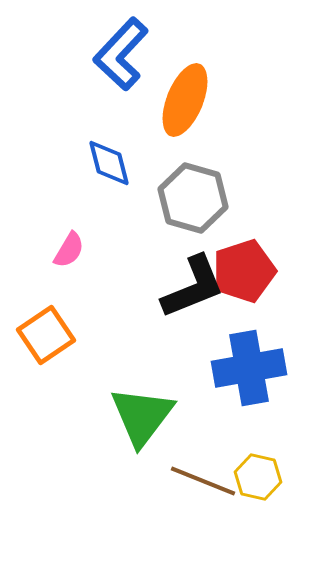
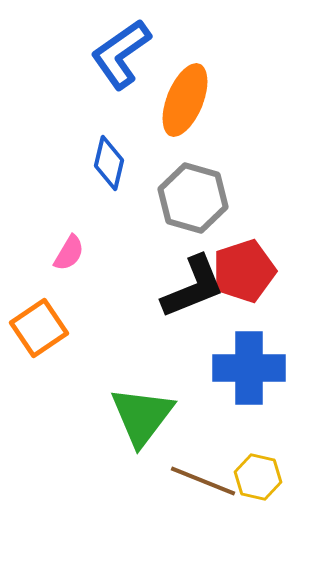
blue L-shape: rotated 12 degrees clockwise
blue diamond: rotated 28 degrees clockwise
pink semicircle: moved 3 px down
orange square: moved 7 px left, 7 px up
blue cross: rotated 10 degrees clockwise
